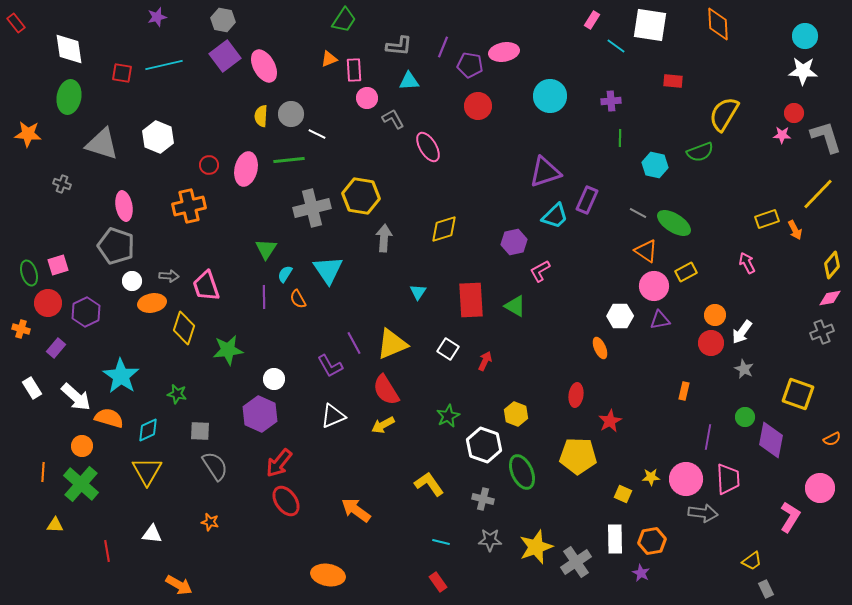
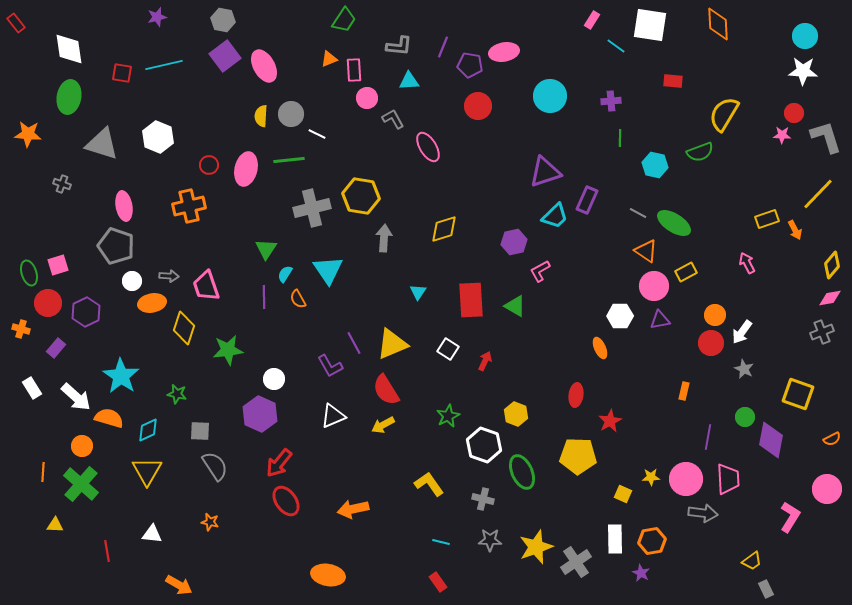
pink circle at (820, 488): moved 7 px right, 1 px down
orange arrow at (356, 510): moved 3 px left, 1 px up; rotated 48 degrees counterclockwise
